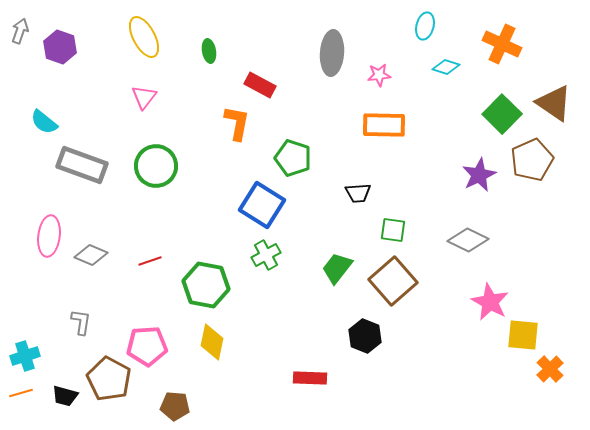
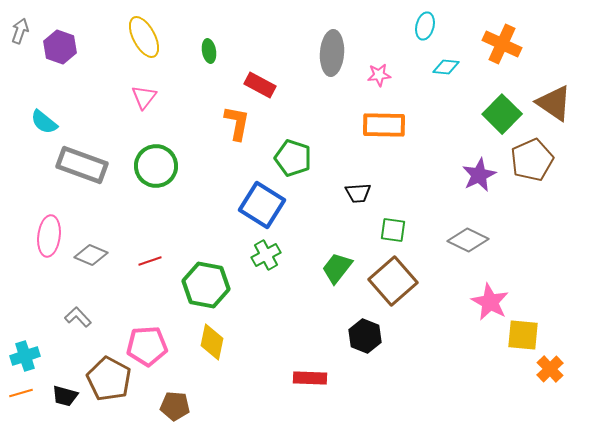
cyan diamond at (446, 67): rotated 12 degrees counterclockwise
gray L-shape at (81, 322): moved 3 px left, 5 px up; rotated 52 degrees counterclockwise
